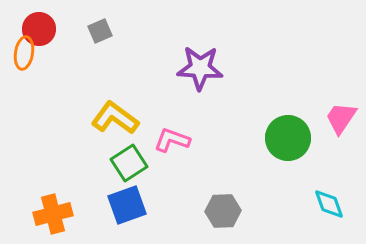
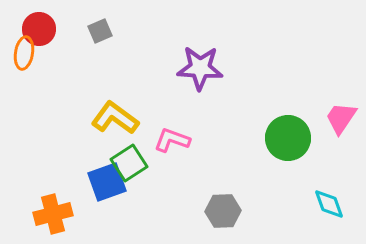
blue square: moved 20 px left, 23 px up
